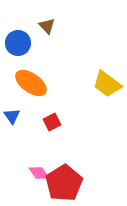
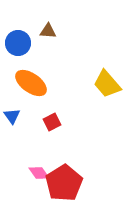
brown triangle: moved 1 px right, 5 px down; rotated 42 degrees counterclockwise
yellow trapezoid: rotated 12 degrees clockwise
